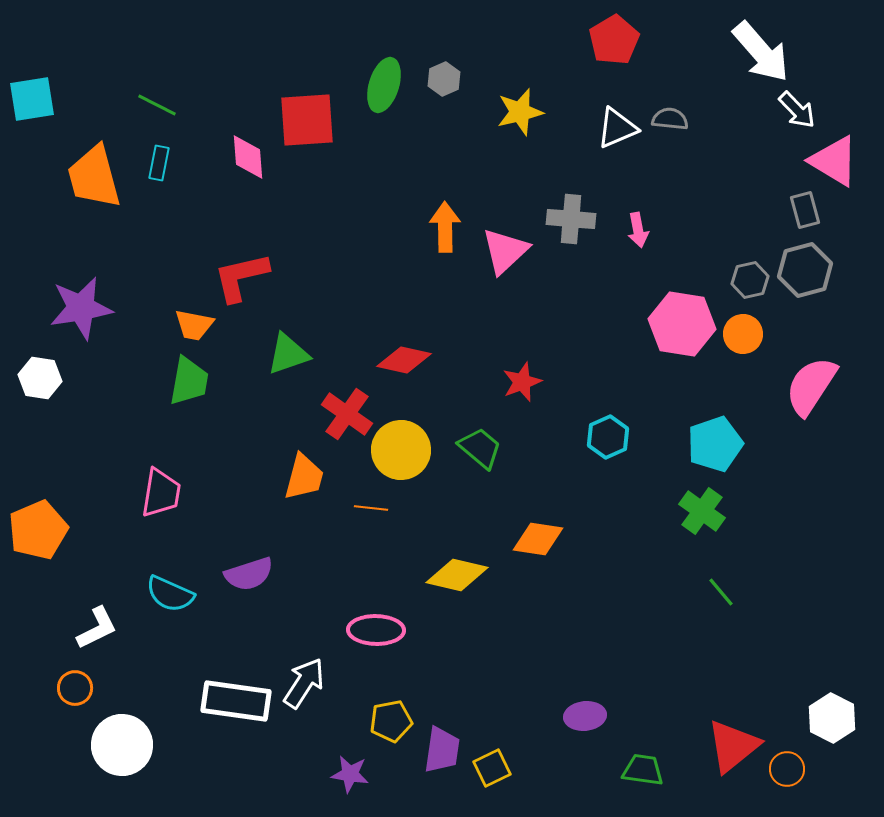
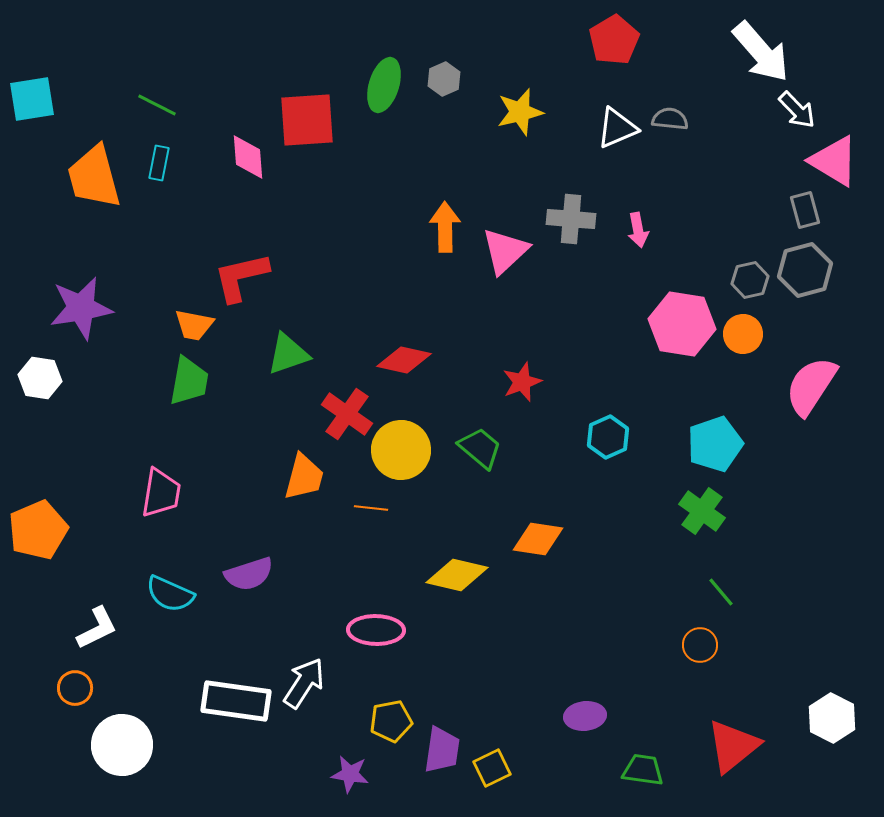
orange circle at (787, 769): moved 87 px left, 124 px up
